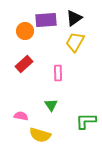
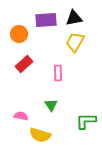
black triangle: rotated 24 degrees clockwise
orange circle: moved 6 px left, 3 px down
